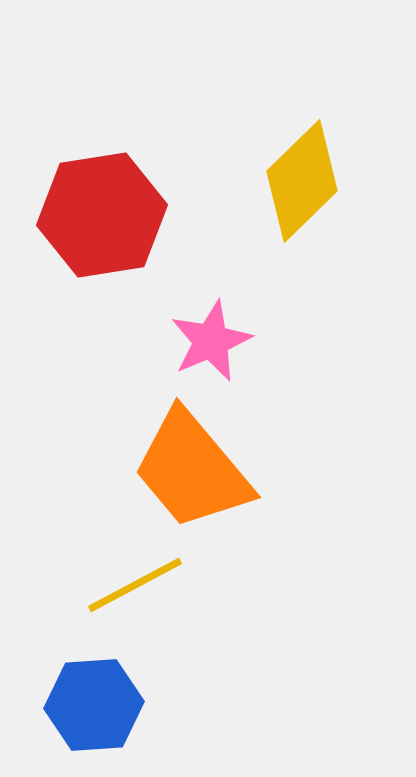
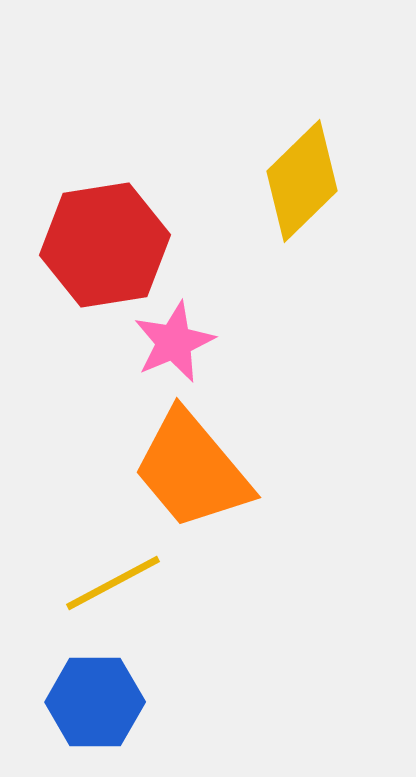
red hexagon: moved 3 px right, 30 px down
pink star: moved 37 px left, 1 px down
yellow line: moved 22 px left, 2 px up
blue hexagon: moved 1 px right, 3 px up; rotated 4 degrees clockwise
